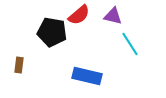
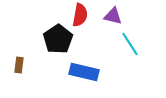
red semicircle: moved 1 px right; rotated 40 degrees counterclockwise
black pentagon: moved 6 px right, 7 px down; rotated 28 degrees clockwise
blue rectangle: moved 3 px left, 4 px up
